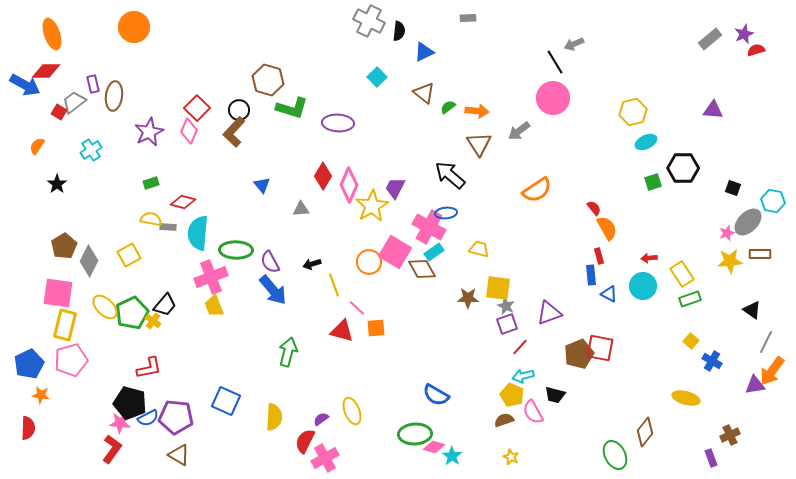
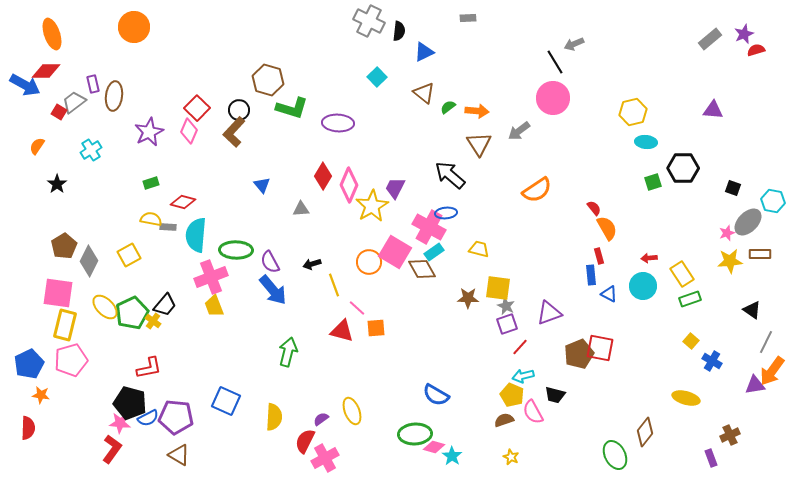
cyan ellipse at (646, 142): rotated 30 degrees clockwise
cyan semicircle at (198, 233): moved 2 px left, 2 px down
